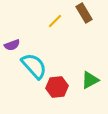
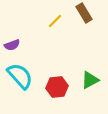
cyan semicircle: moved 14 px left, 10 px down
